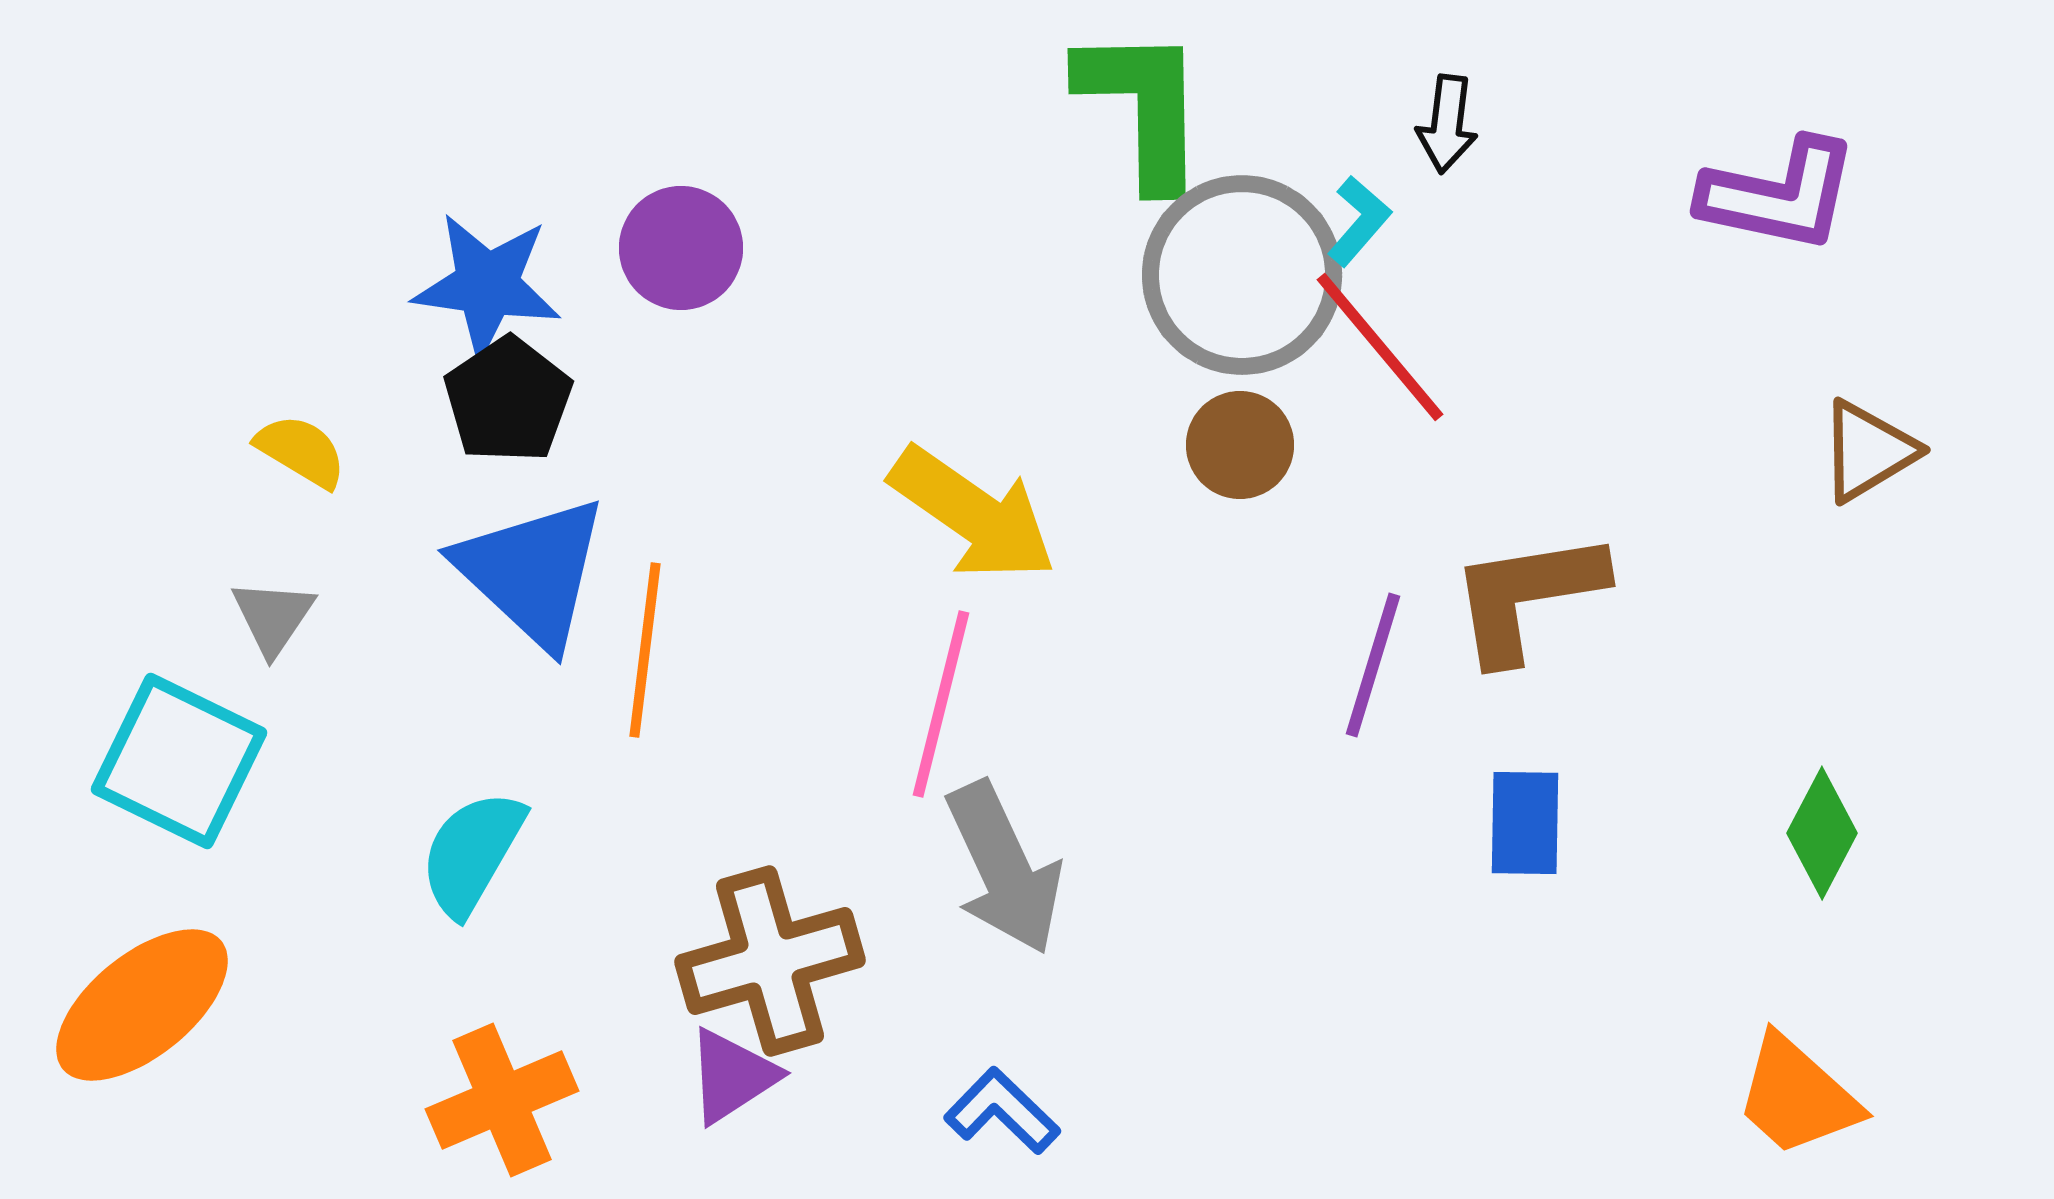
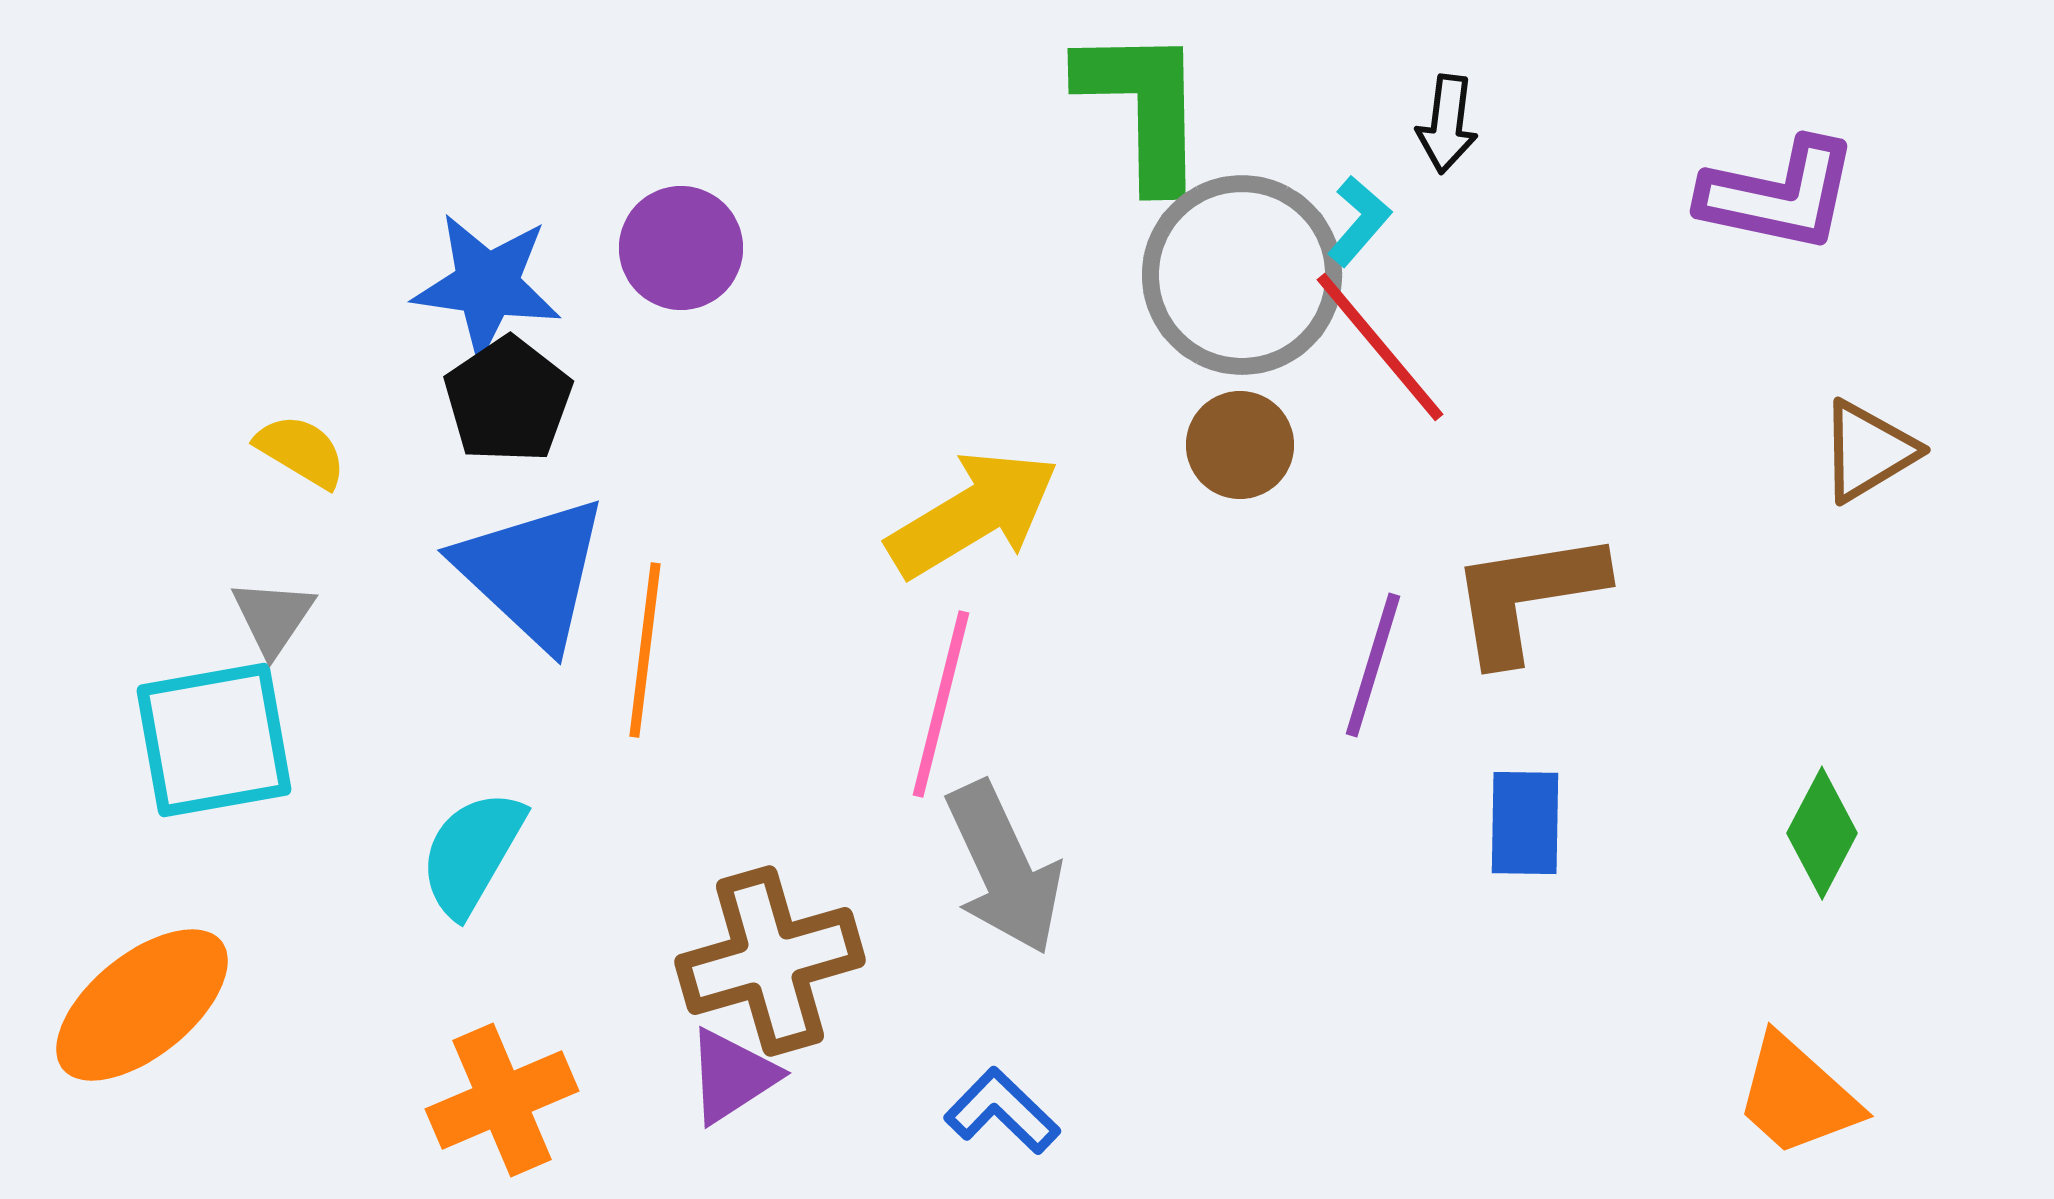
yellow arrow: rotated 66 degrees counterclockwise
cyan square: moved 35 px right, 21 px up; rotated 36 degrees counterclockwise
